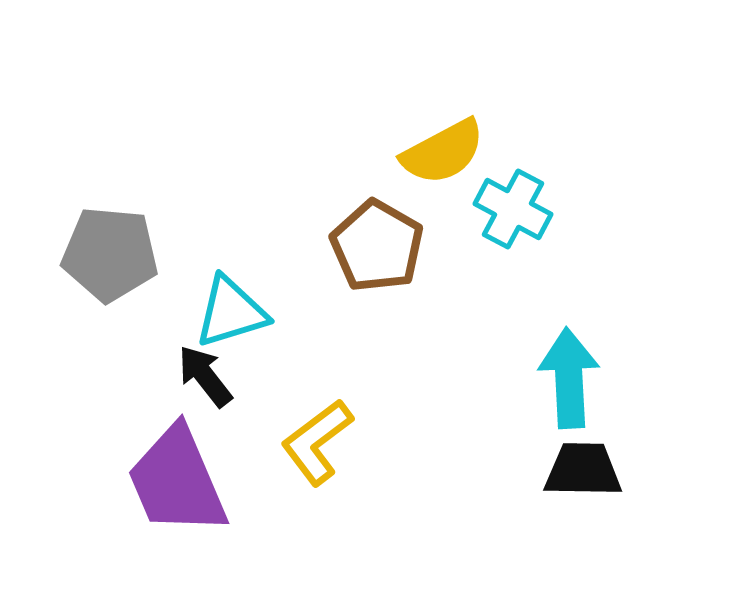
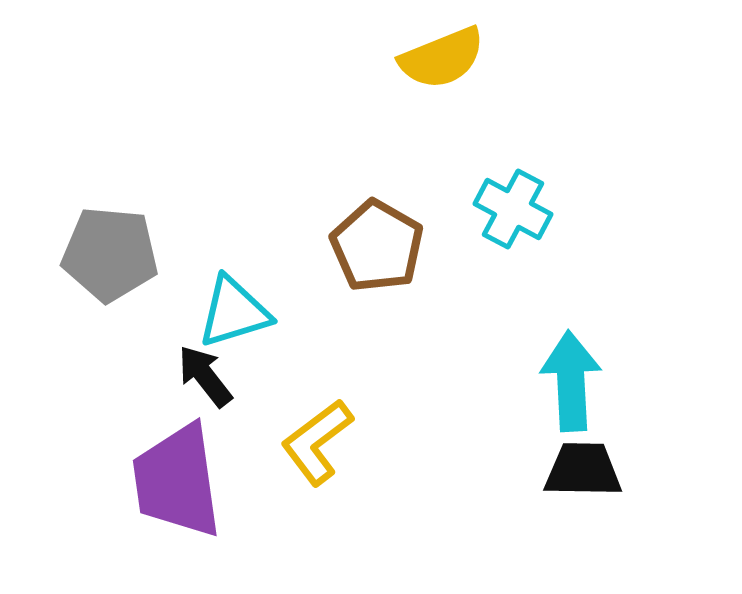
yellow semicircle: moved 1 px left, 94 px up; rotated 6 degrees clockwise
cyan triangle: moved 3 px right
cyan arrow: moved 2 px right, 3 px down
purple trapezoid: rotated 15 degrees clockwise
